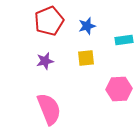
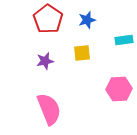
red pentagon: moved 1 px left, 2 px up; rotated 16 degrees counterclockwise
blue star: moved 6 px up
yellow square: moved 4 px left, 5 px up
